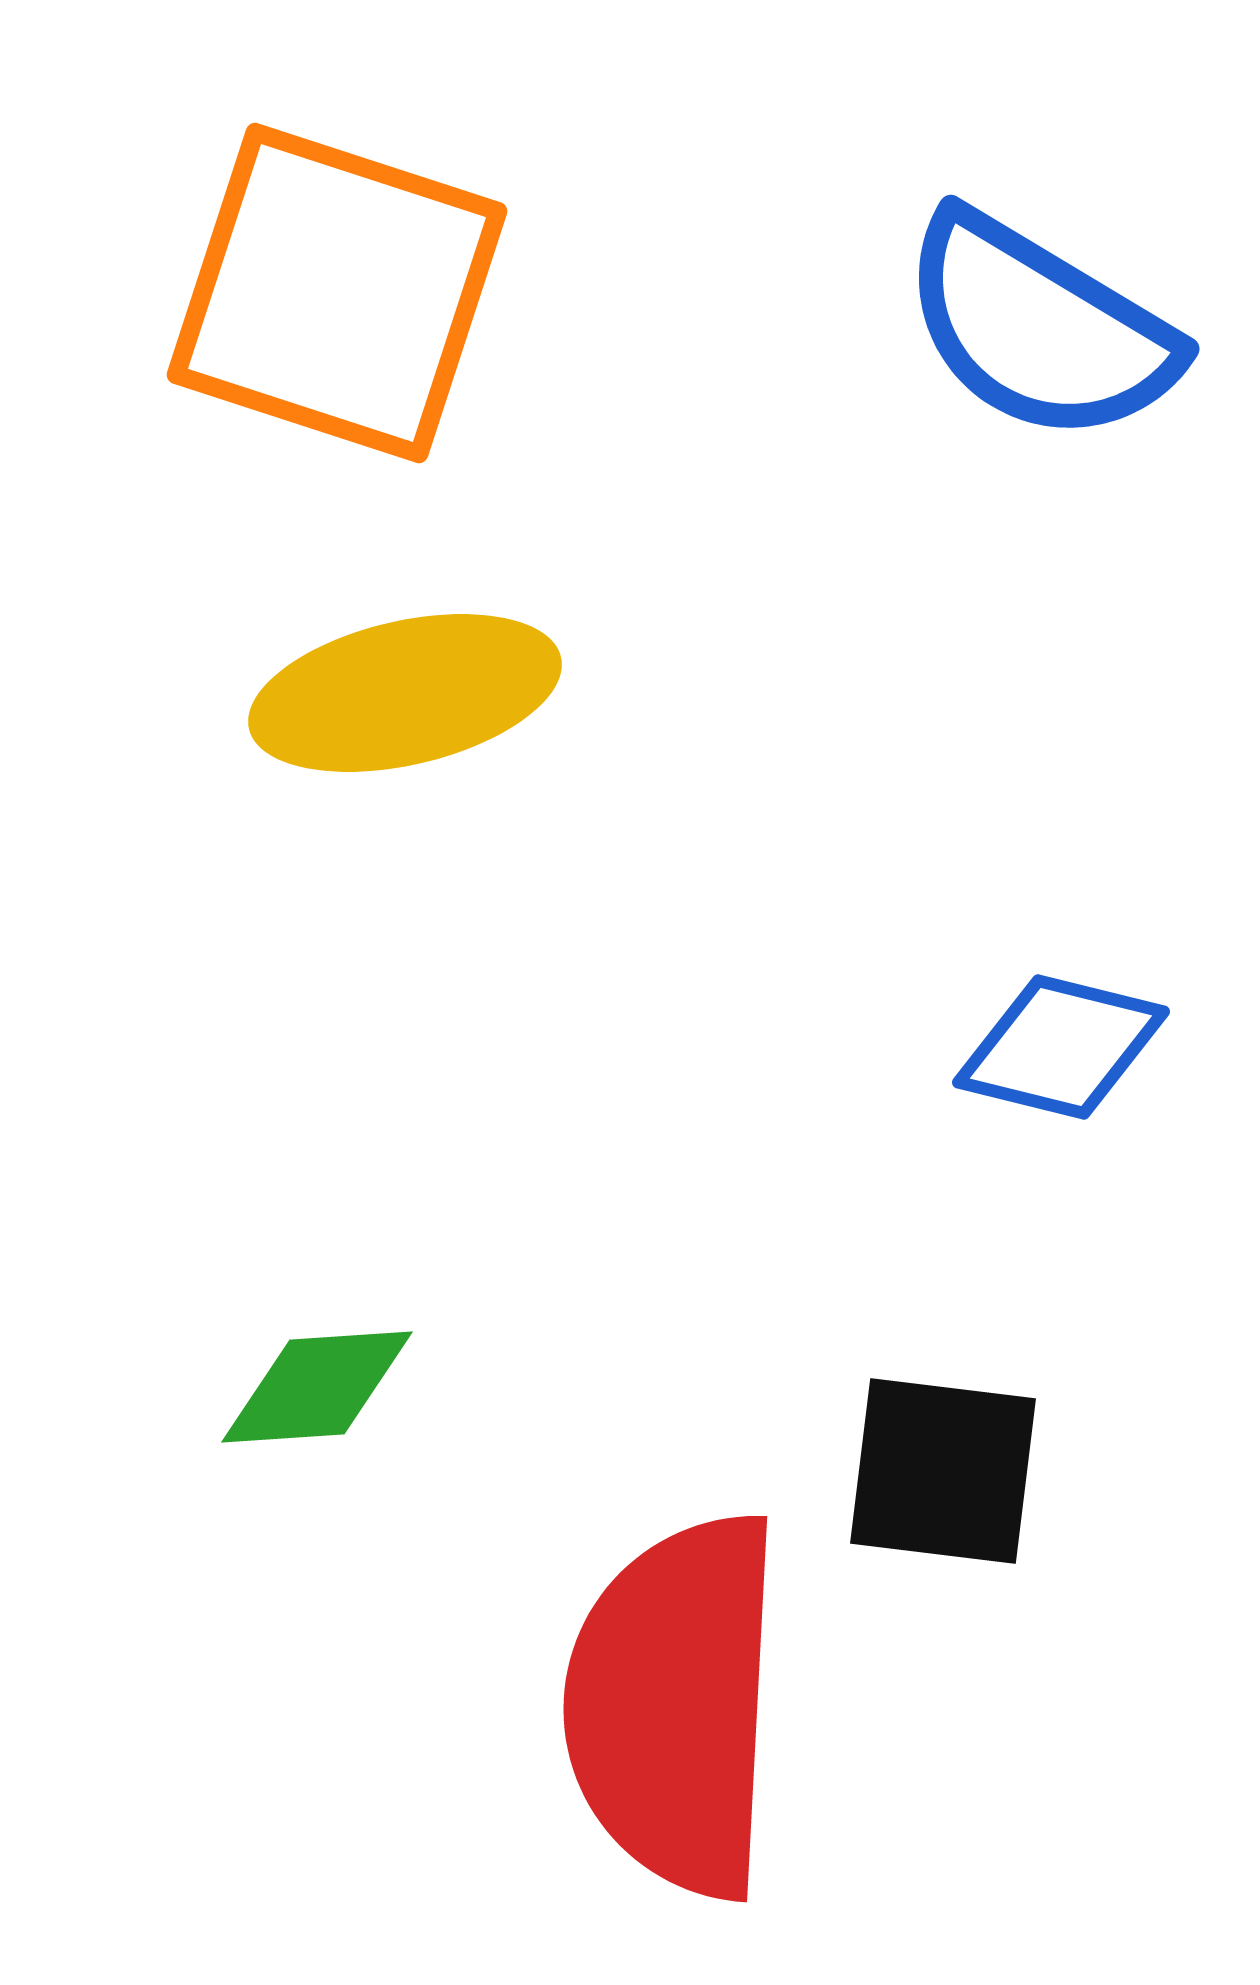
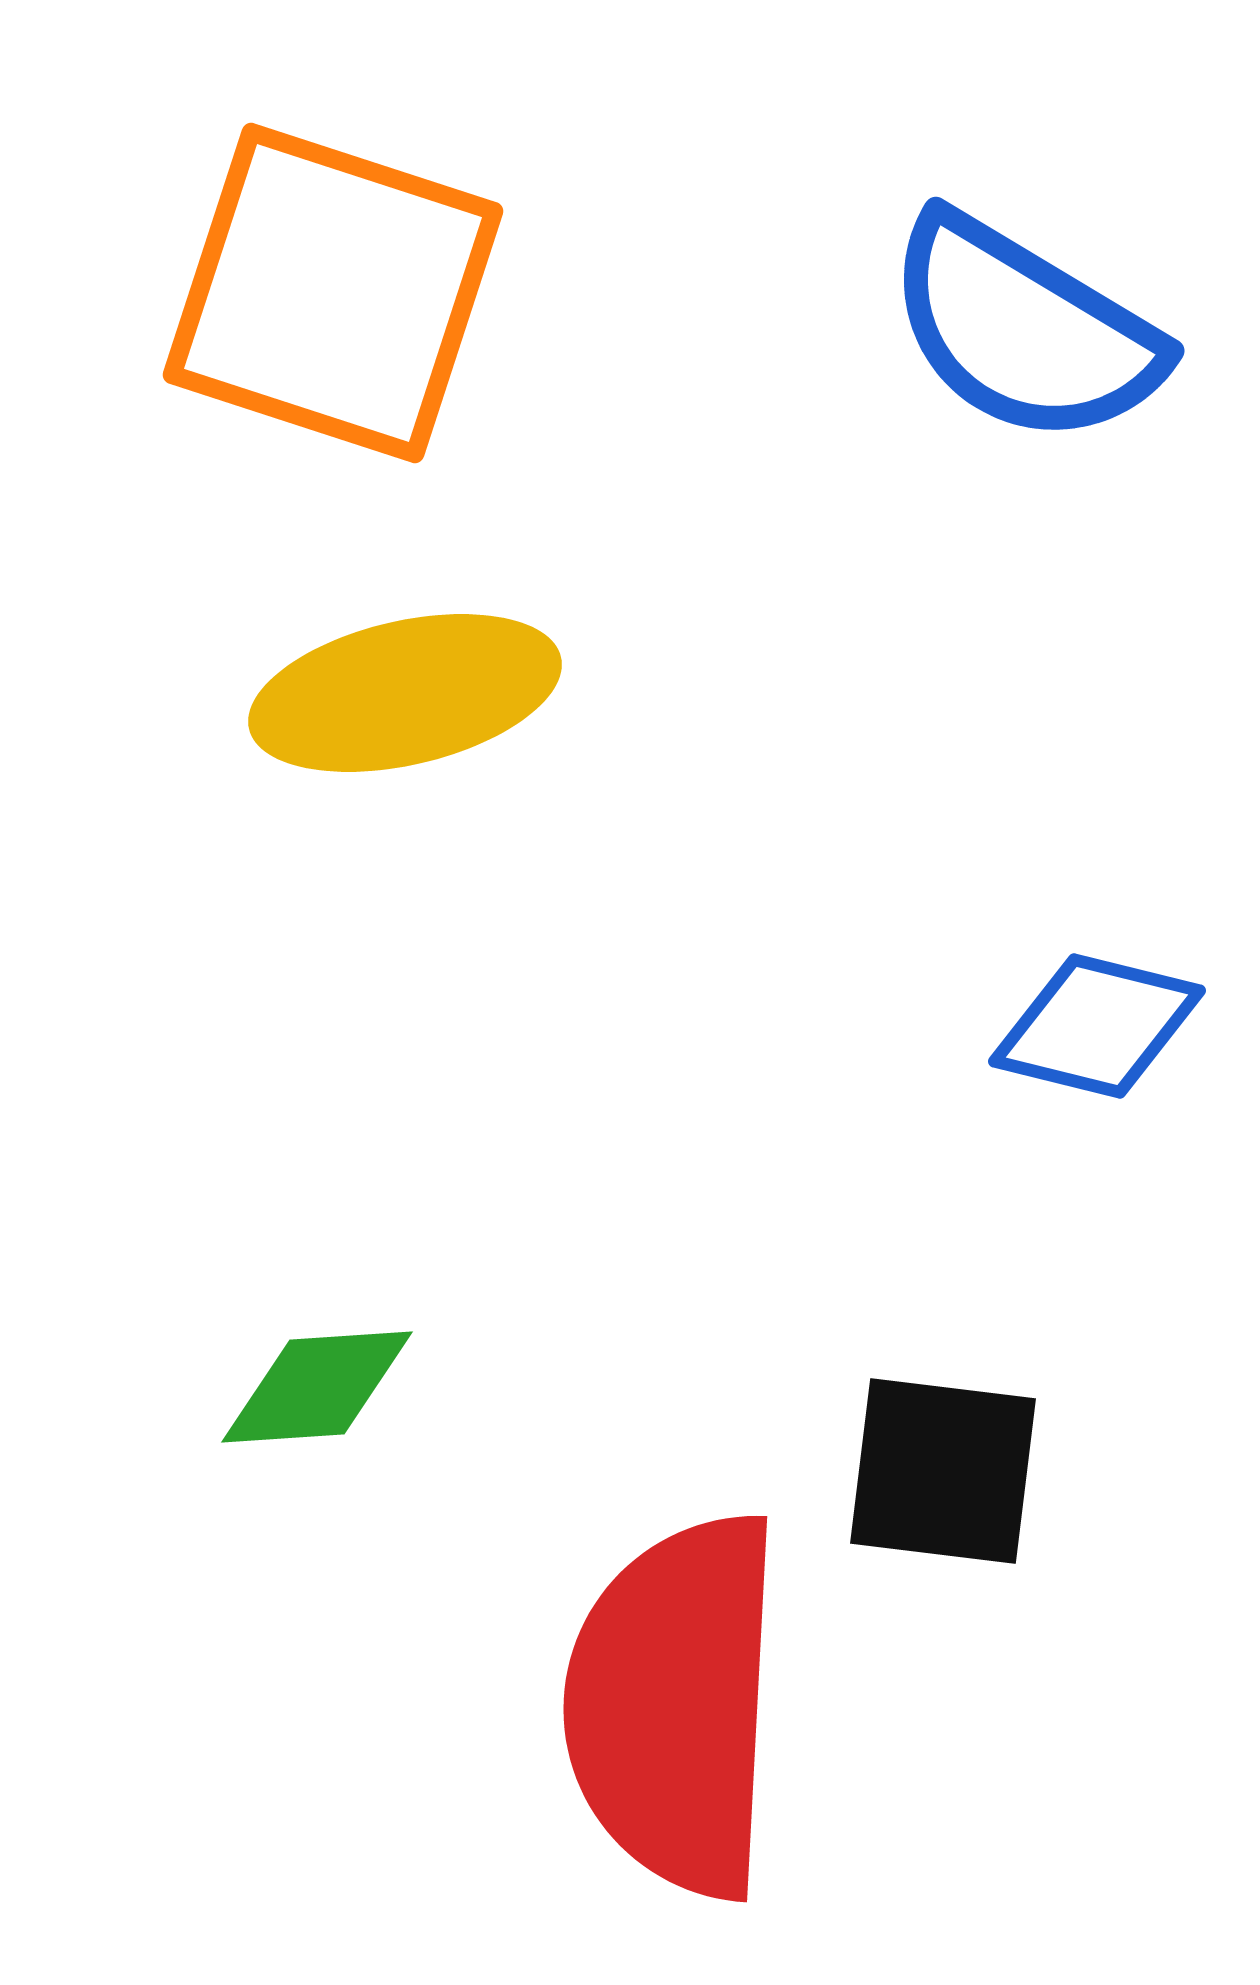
orange square: moved 4 px left
blue semicircle: moved 15 px left, 2 px down
blue diamond: moved 36 px right, 21 px up
